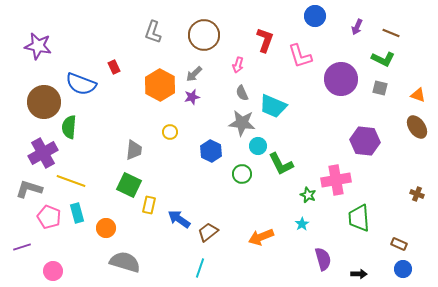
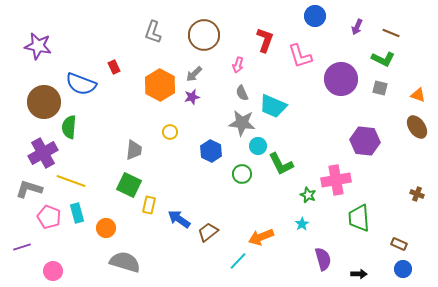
cyan line at (200, 268): moved 38 px right, 7 px up; rotated 24 degrees clockwise
